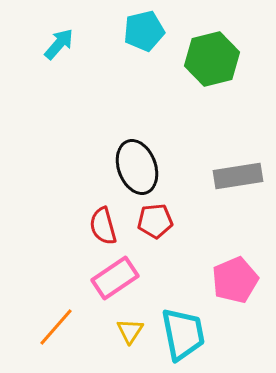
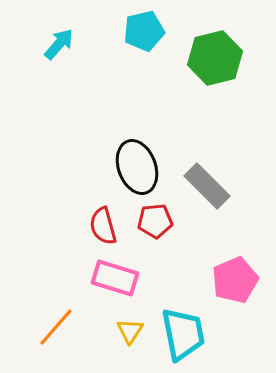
green hexagon: moved 3 px right, 1 px up
gray rectangle: moved 31 px left, 10 px down; rotated 54 degrees clockwise
pink rectangle: rotated 51 degrees clockwise
